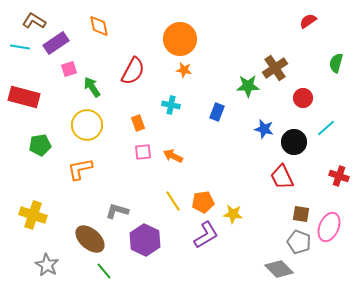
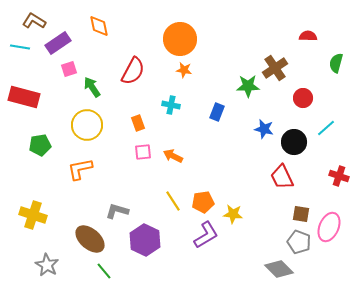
red semicircle at (308, 21): moved 15 px down; rotated 36 degrees clockwise
purple rectangle at (56, 43): moved 2 px right
